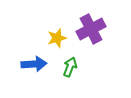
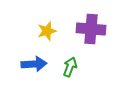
purple cross: rotated 32 degrees clockwise
yellow star: moved 10 px left, 7 px up
